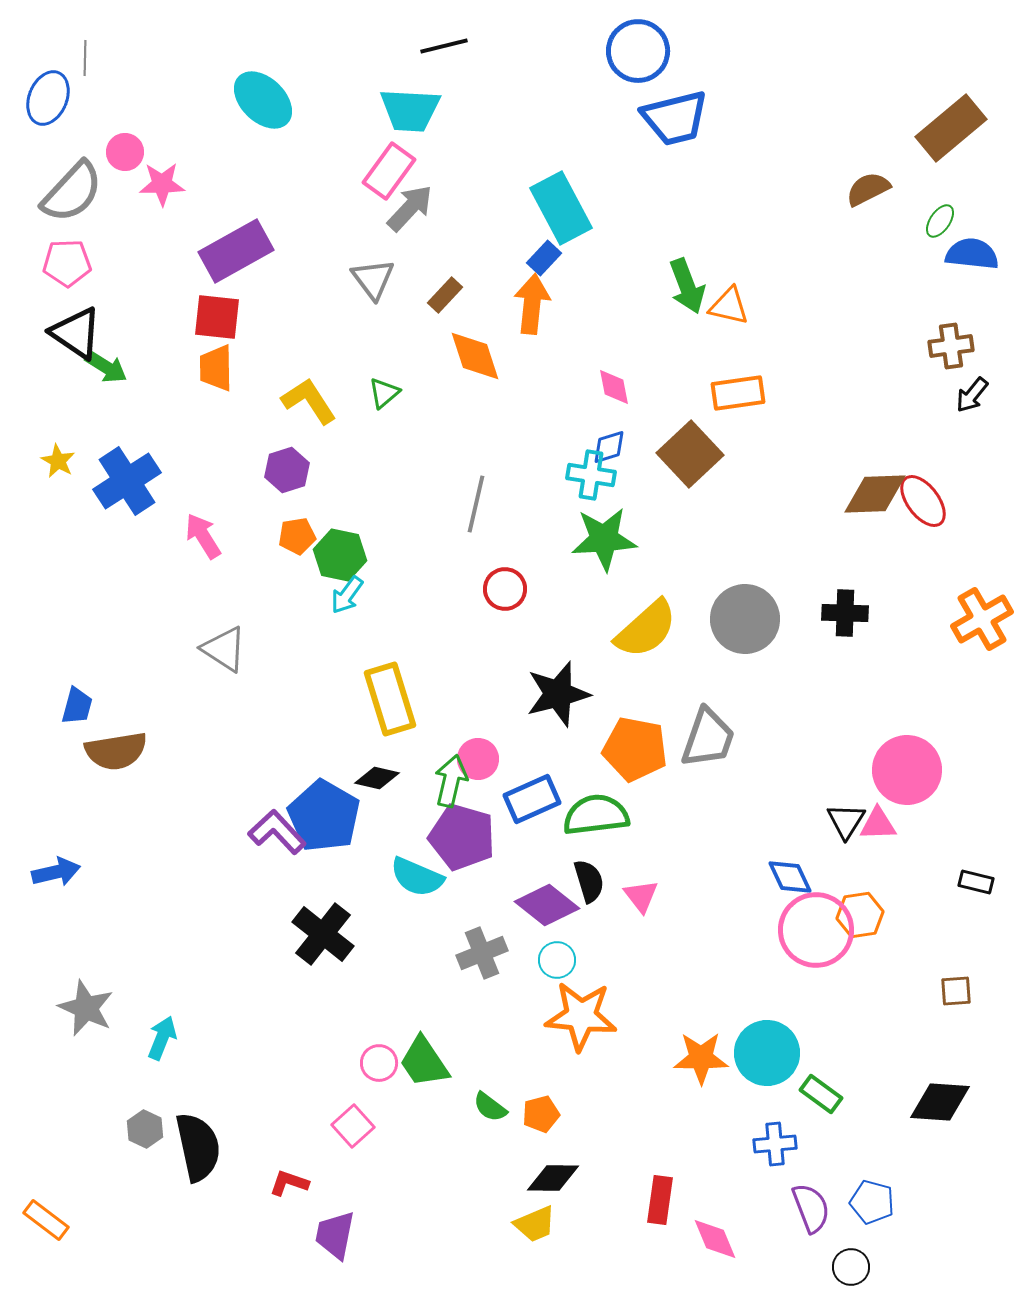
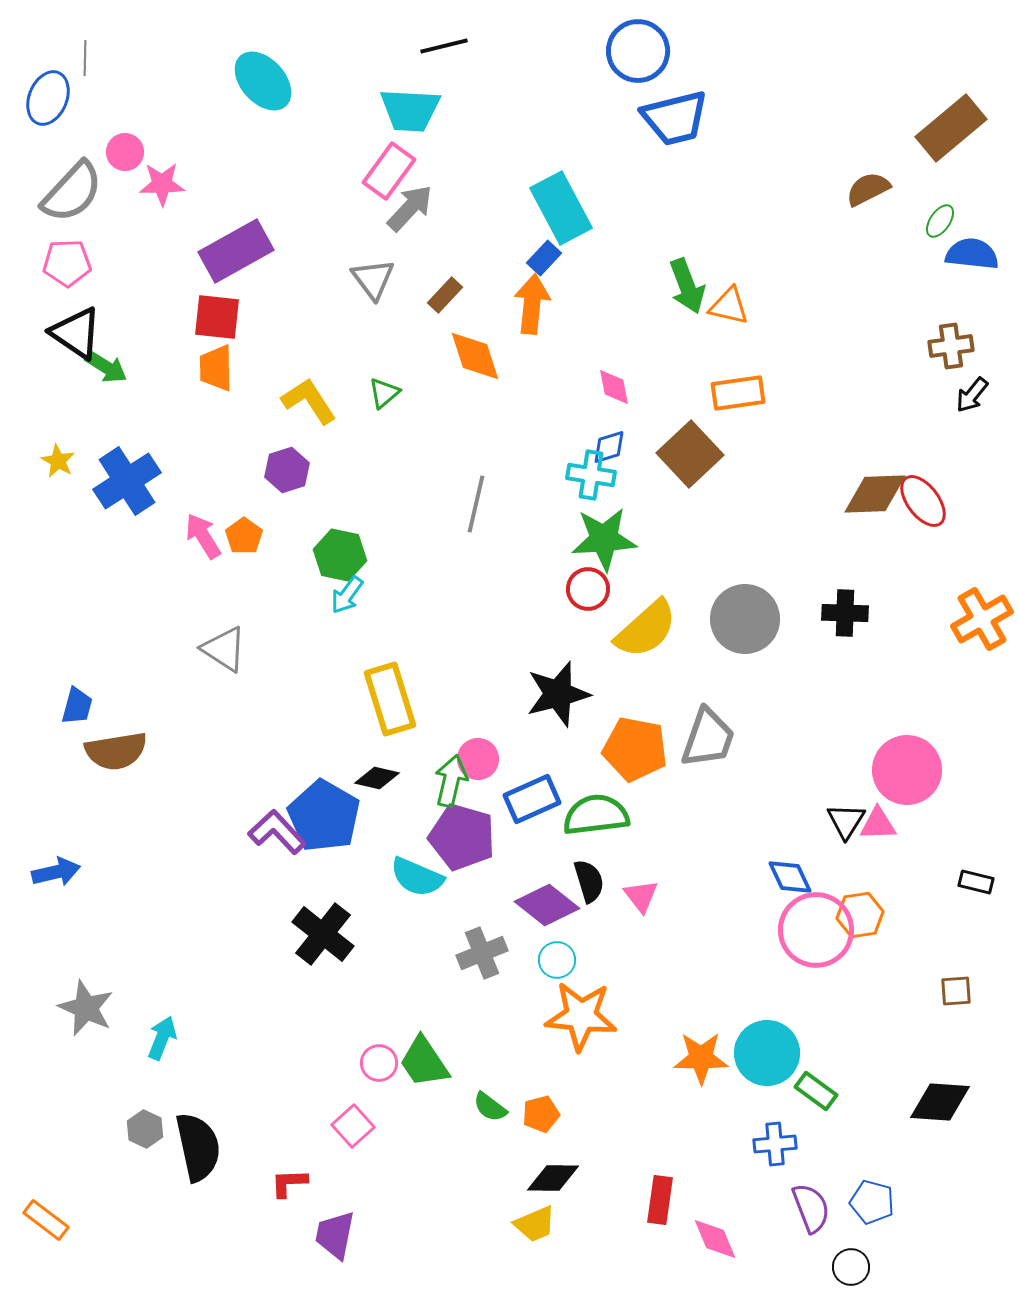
cyan ellipse at (263, 100): moved 19 px up; rotated 4 degrees clockwise
orange pentagon at (297, 536): moved 53 px left; rotated 27 degrees counterclockwise
red circle at (505, 589): moved 83 px right
green rectangle at (821, 1094): moved 5 px left, 3 px up
red L-shape at (289, 1183): rotated 21 degrees counterclockwise
